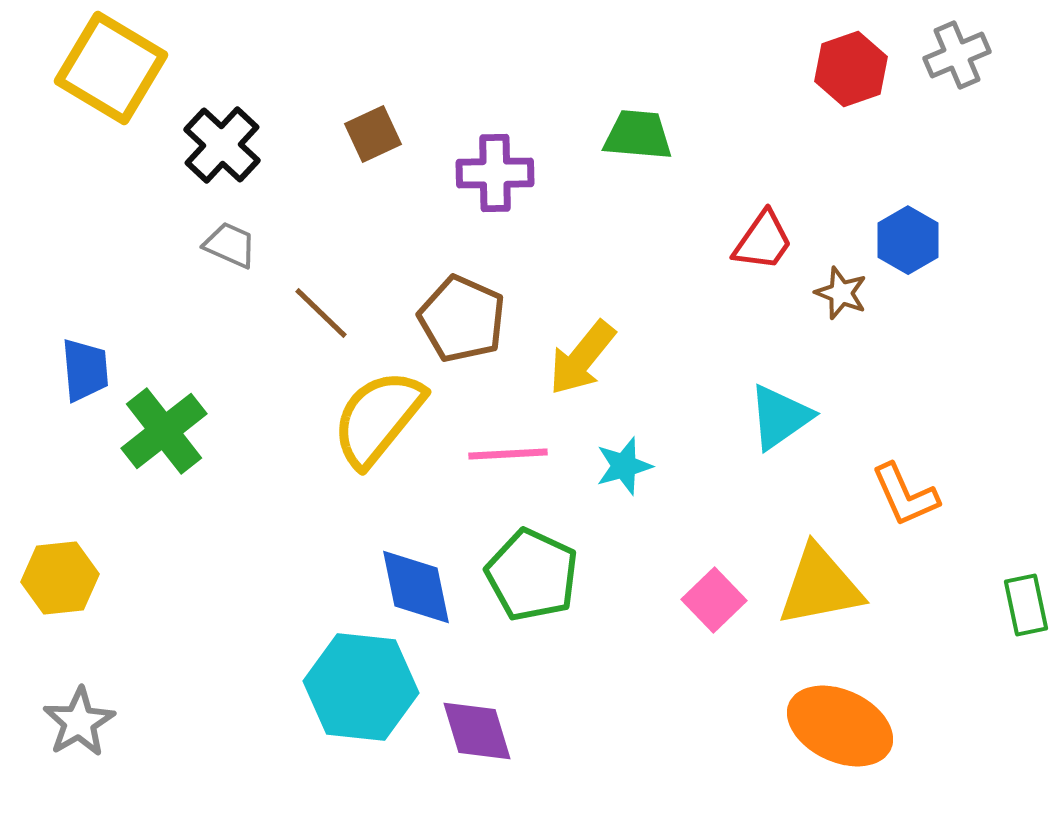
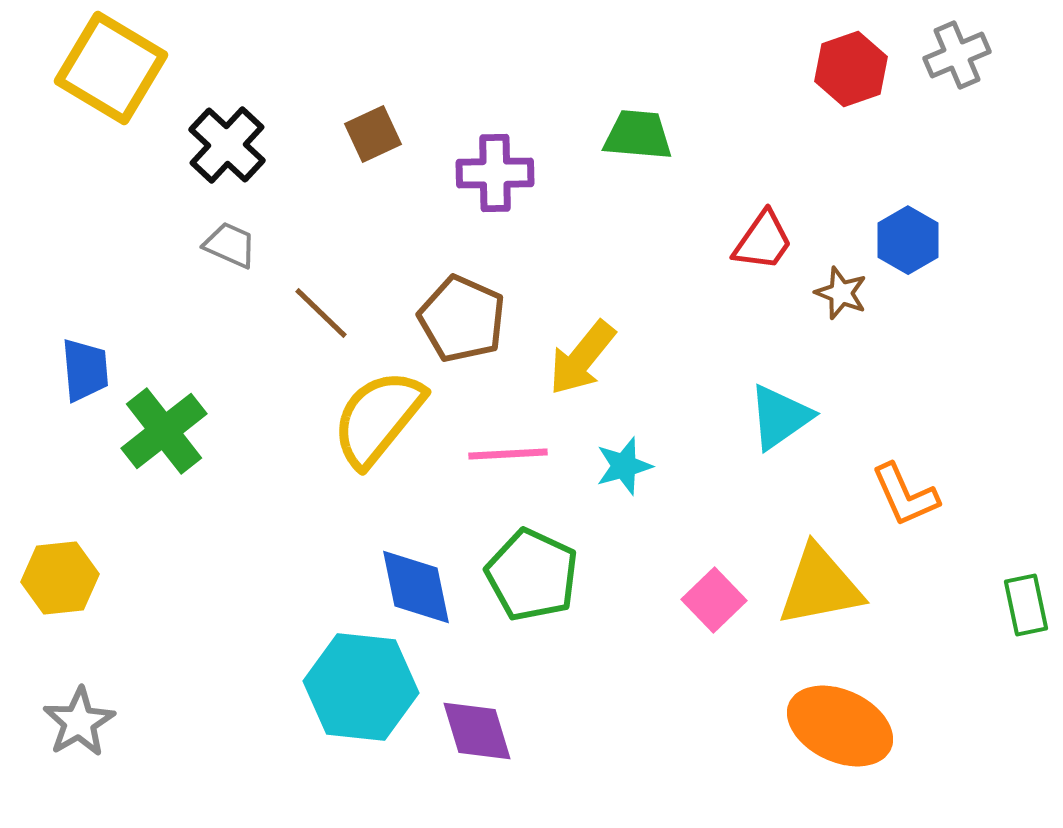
black cross: moved 5 px right
